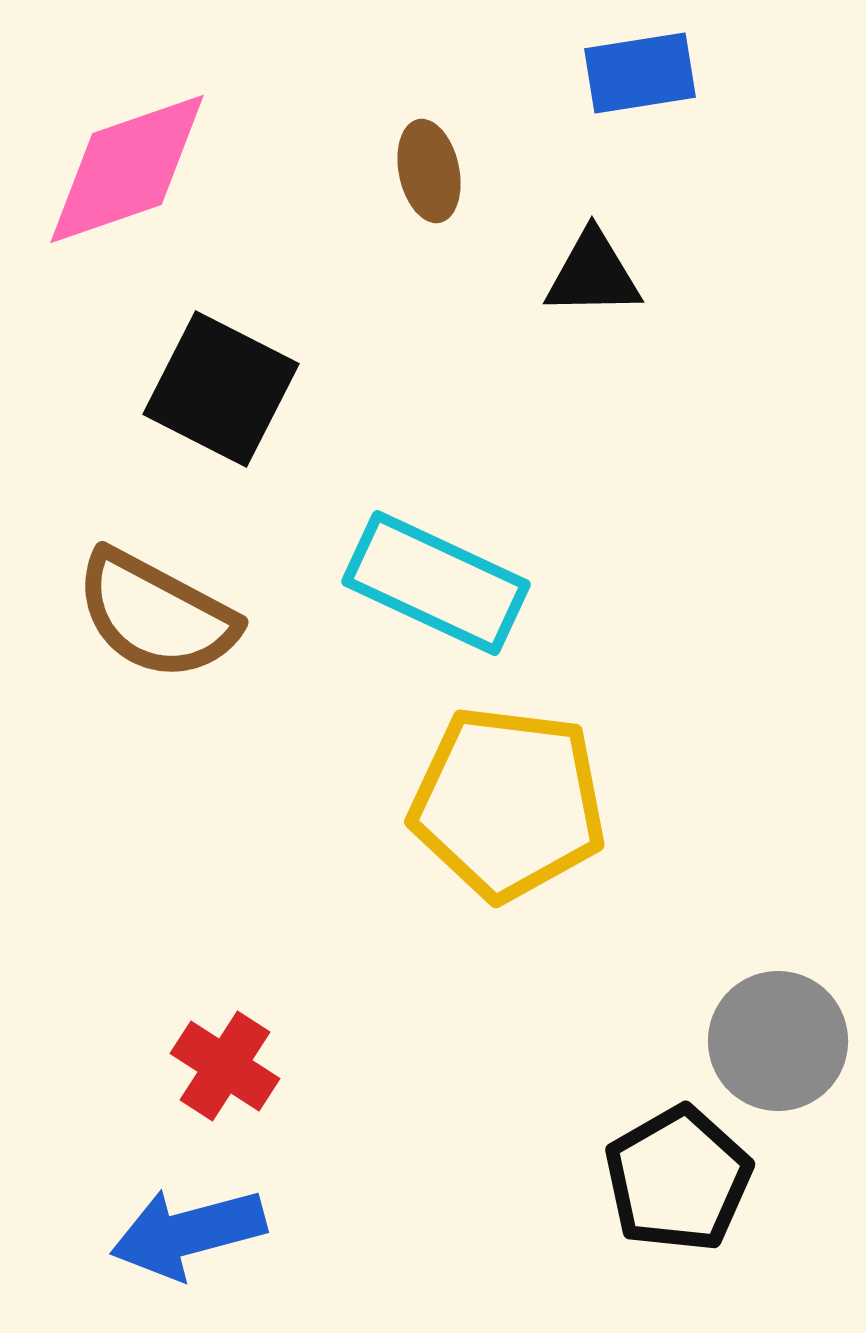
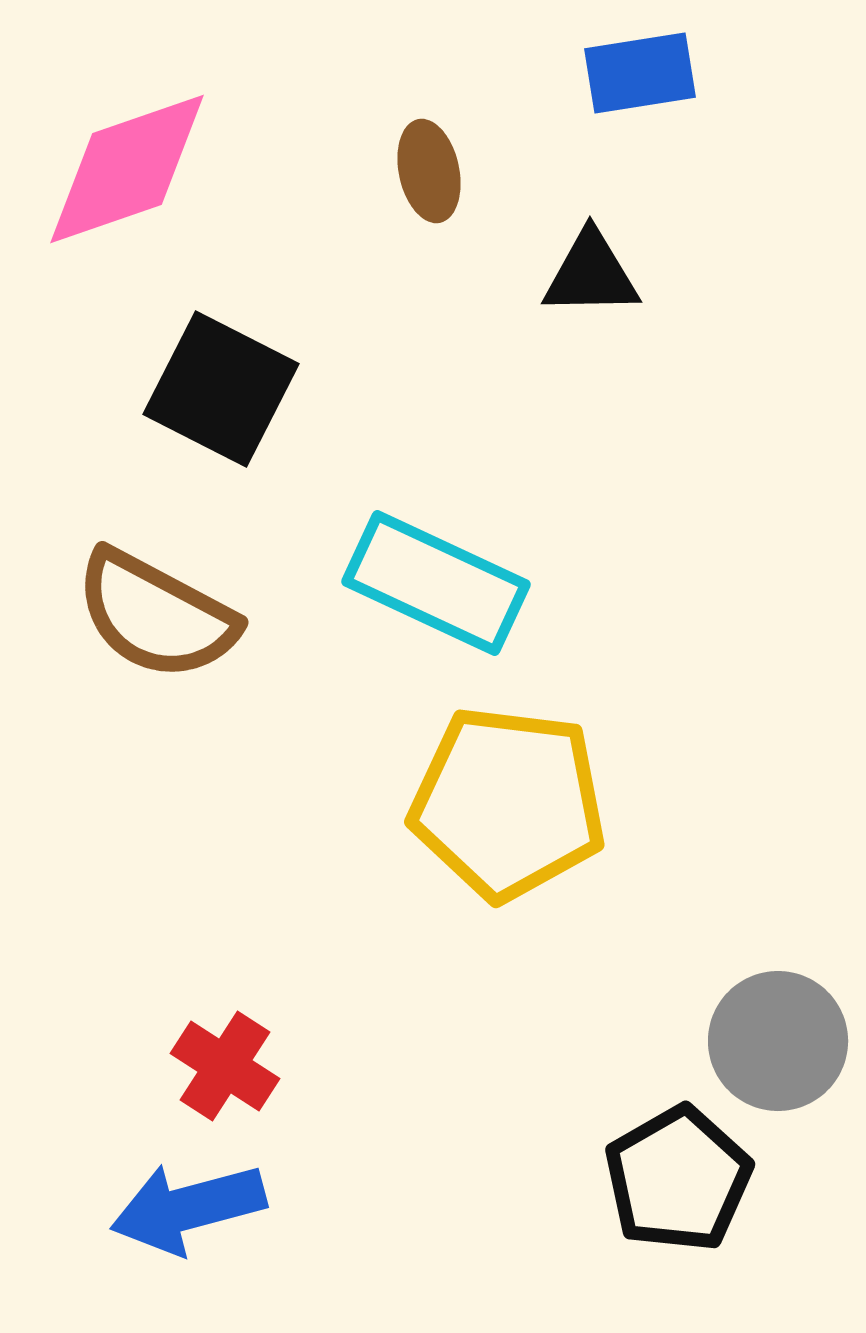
black triangle: moved 2 px left
blue arrow: moved 25 px up
